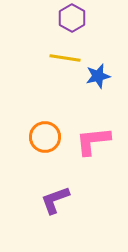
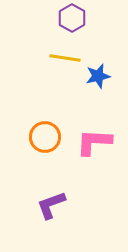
pink L-shape: moved 1 px right, 1 px down; rotated 9 degrees clockwise
purple L-shape: moved 4 px left, 5 px down
